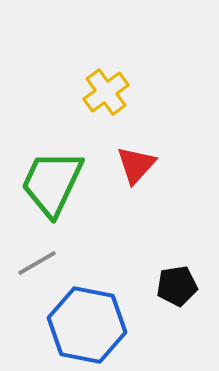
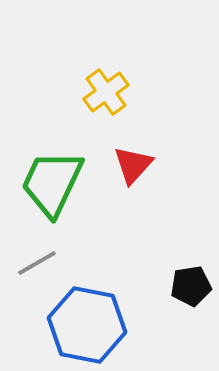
red triangle: moved 3 px left
black pentagon: moved 14 px right
